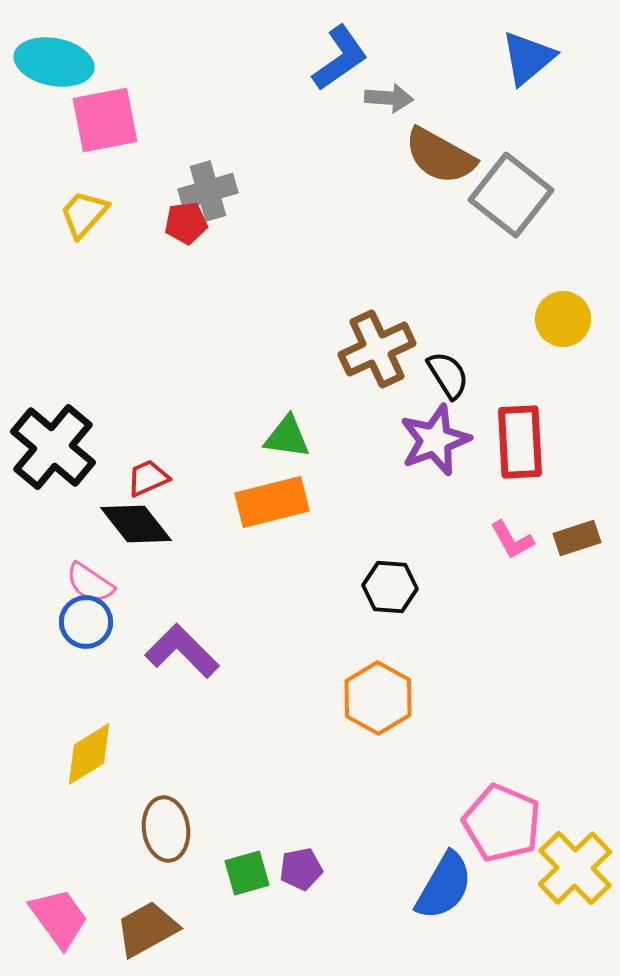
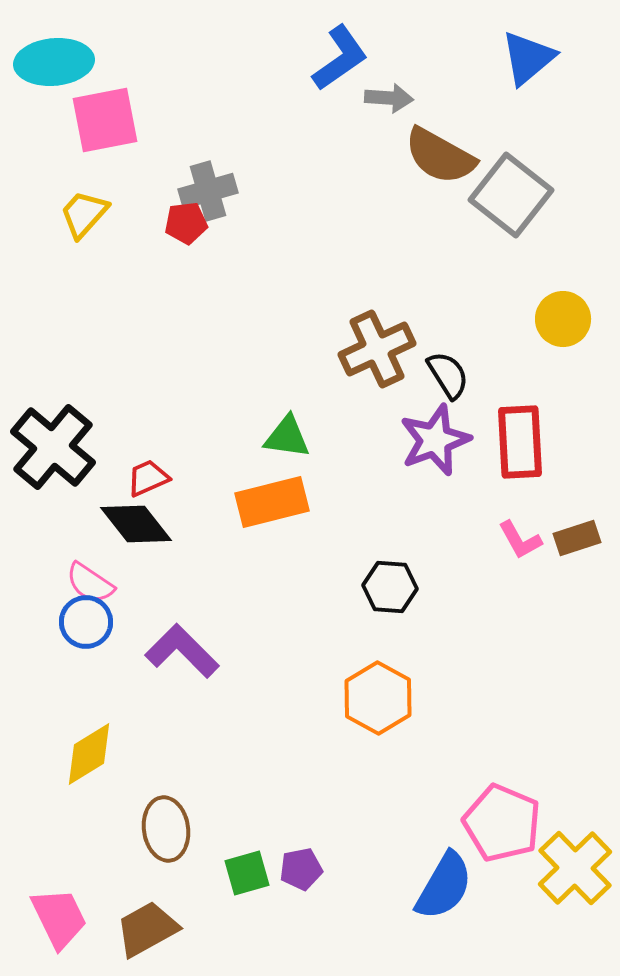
cyan ellipse: rotated 16 degrees counterclockwise
pink L-shape: moved 8 px right
pink trapezoid: rotated 10 degrees clockwise
